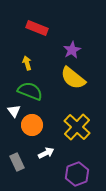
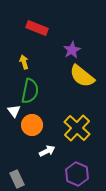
yellow arrow: moved 3 px left, 1 px up
yellow semicircle: moved 9 px right, 2 px up
green semicircle: rotated 80 degrees clockwise
yellow cross: moved 1 px down
white arrow: moved 1 px right, 2 px up
gray rectangle: moved 17 px down
purple hexagon: rotated 15 degrees counterclockwise
